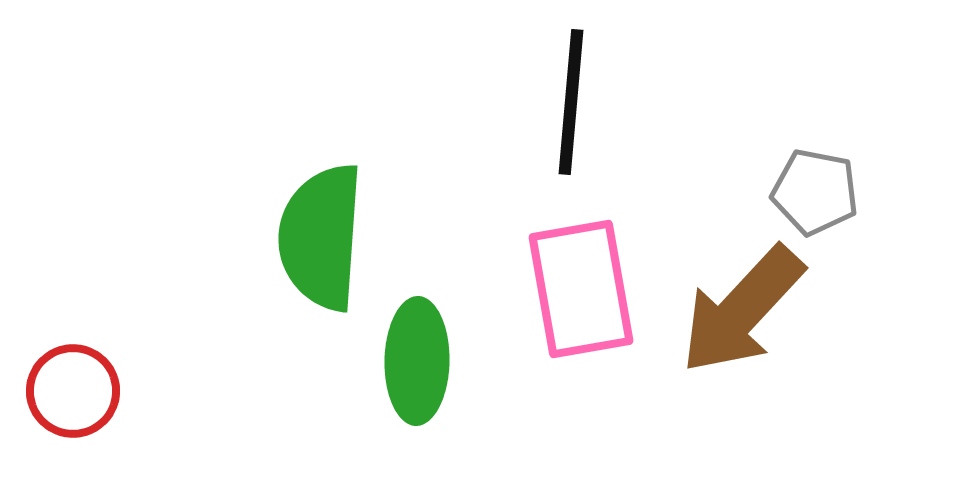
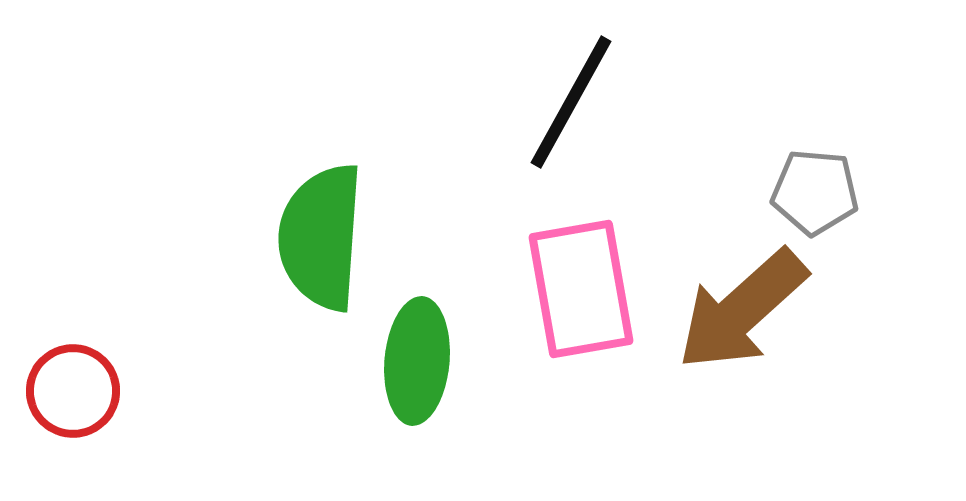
black line: rotated 24 degrees clockwise
gray pentagon: rotated 6 degrees counterclockwise
brown arrow: rotated 5 degrees clockwise
green ellipse: rotated 4 degrees clockwise
